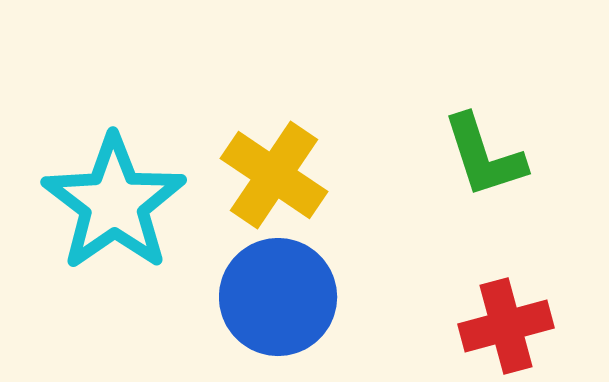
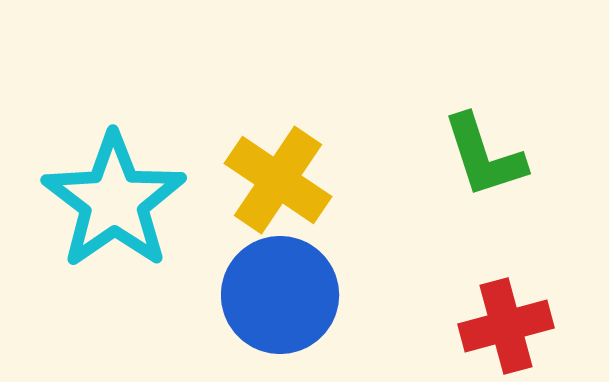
yellow cross: moved 4 px right, 5 px down
cyan star: moved 2 px up
blue circle: moved 2 px right, 2 px up
